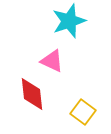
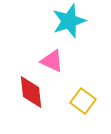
red diamond: moved 1 px left, 2 px up
yellow square: moved 11 px up
